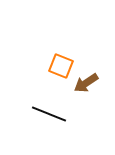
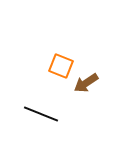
black line: moved 8 px left
